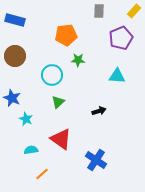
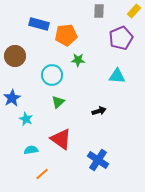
blue rectangle: moved 24 px right, 4 px down
blue star: rotated 18 degrees clockwise
blue cross: moved 2 px right
